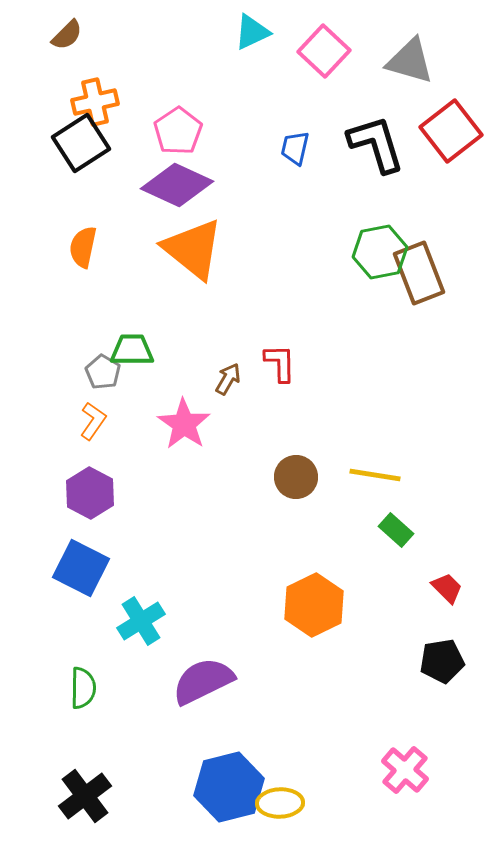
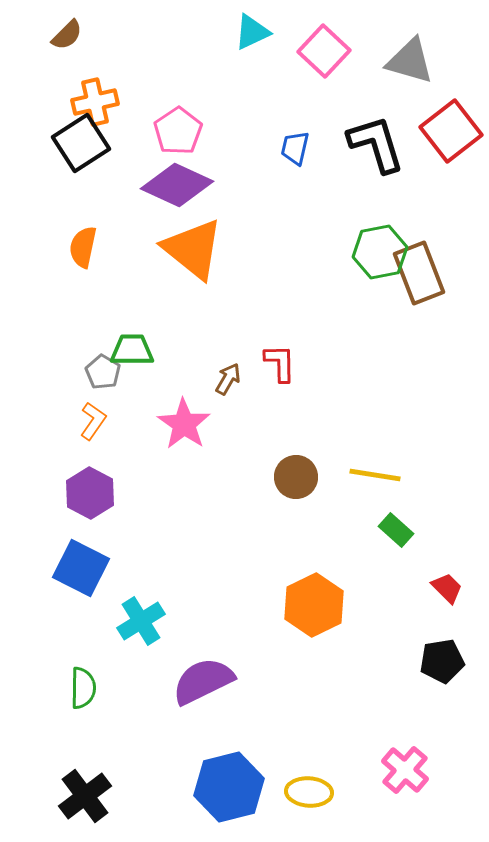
yellow ellipse: moved 29 px right, 11 px up; rotated 6 degrees clockwise
